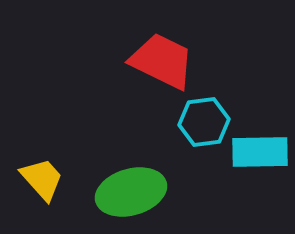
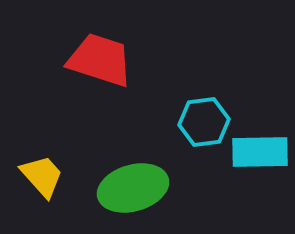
red trapezoid: moved 62 px left, 1 px up; rotated 8 degrees counterclockwise
yellow trapezoid: moved 3 px up
green ellipse: moved 2 px right, 4 px up
